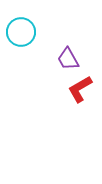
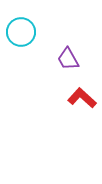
red L-shape: moved 2 px right, 9 px down; rotated 72 degrees clockwise
